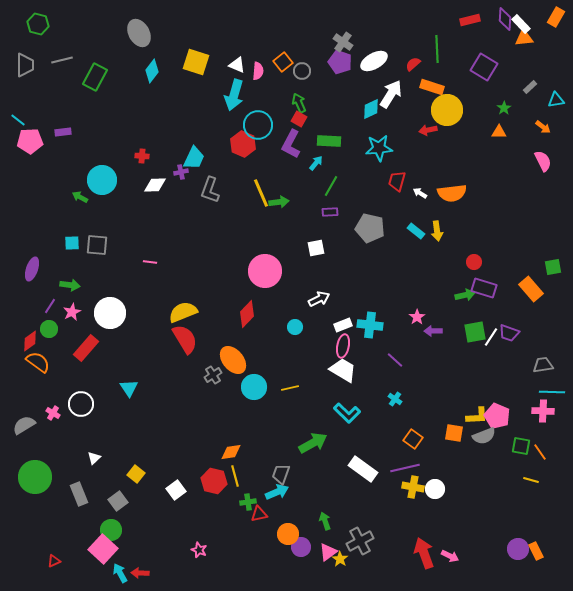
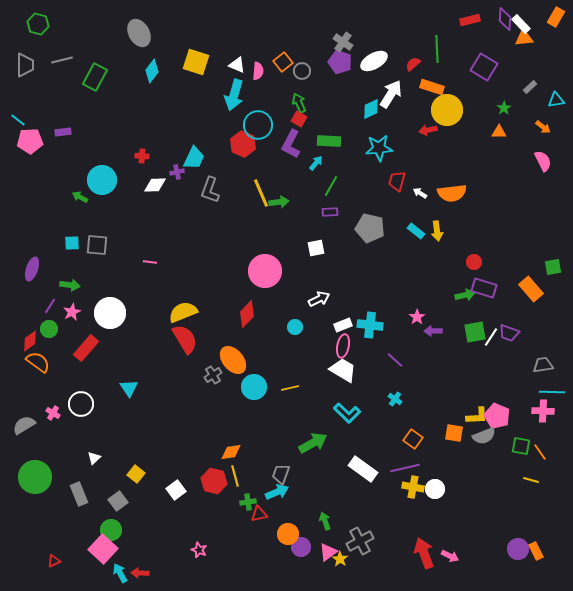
purple cross at (181, 172): moved 4 px left
